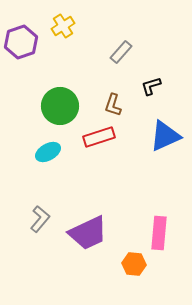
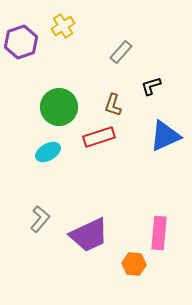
green circle: moved 1 px left, 1 px down
purple trapezoid: moved 1 px right, 2 px down
